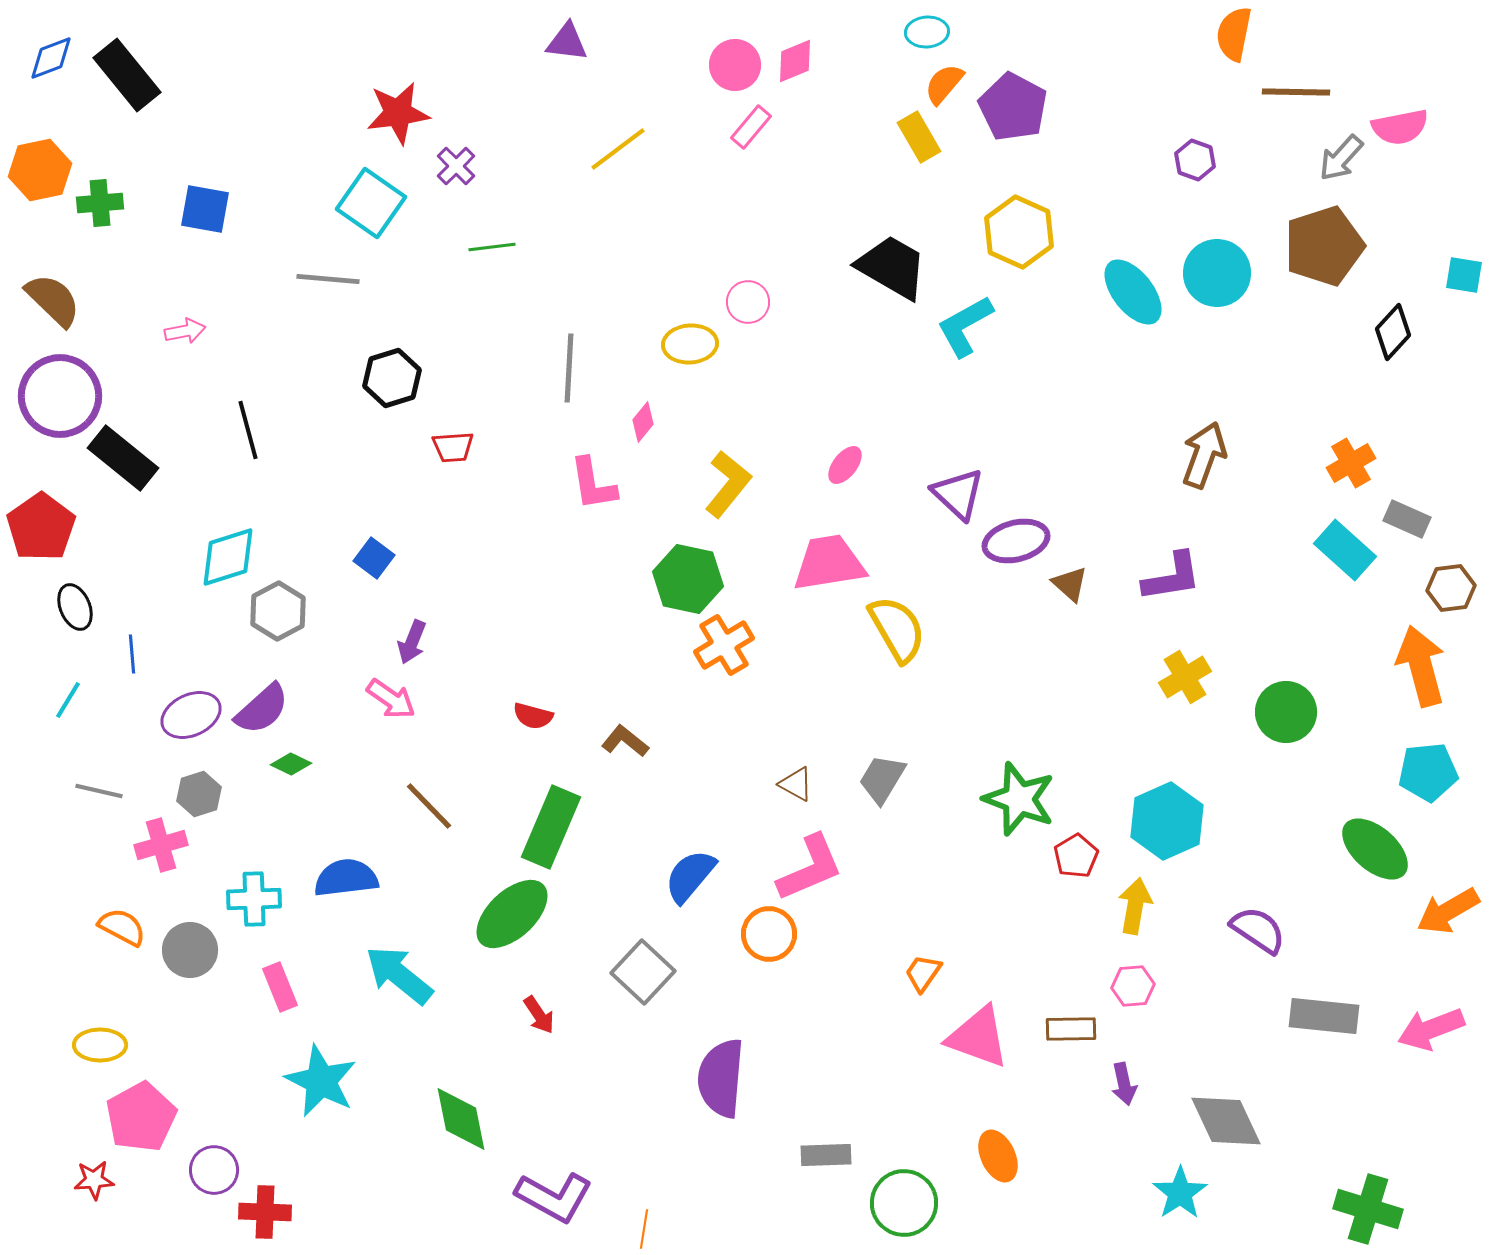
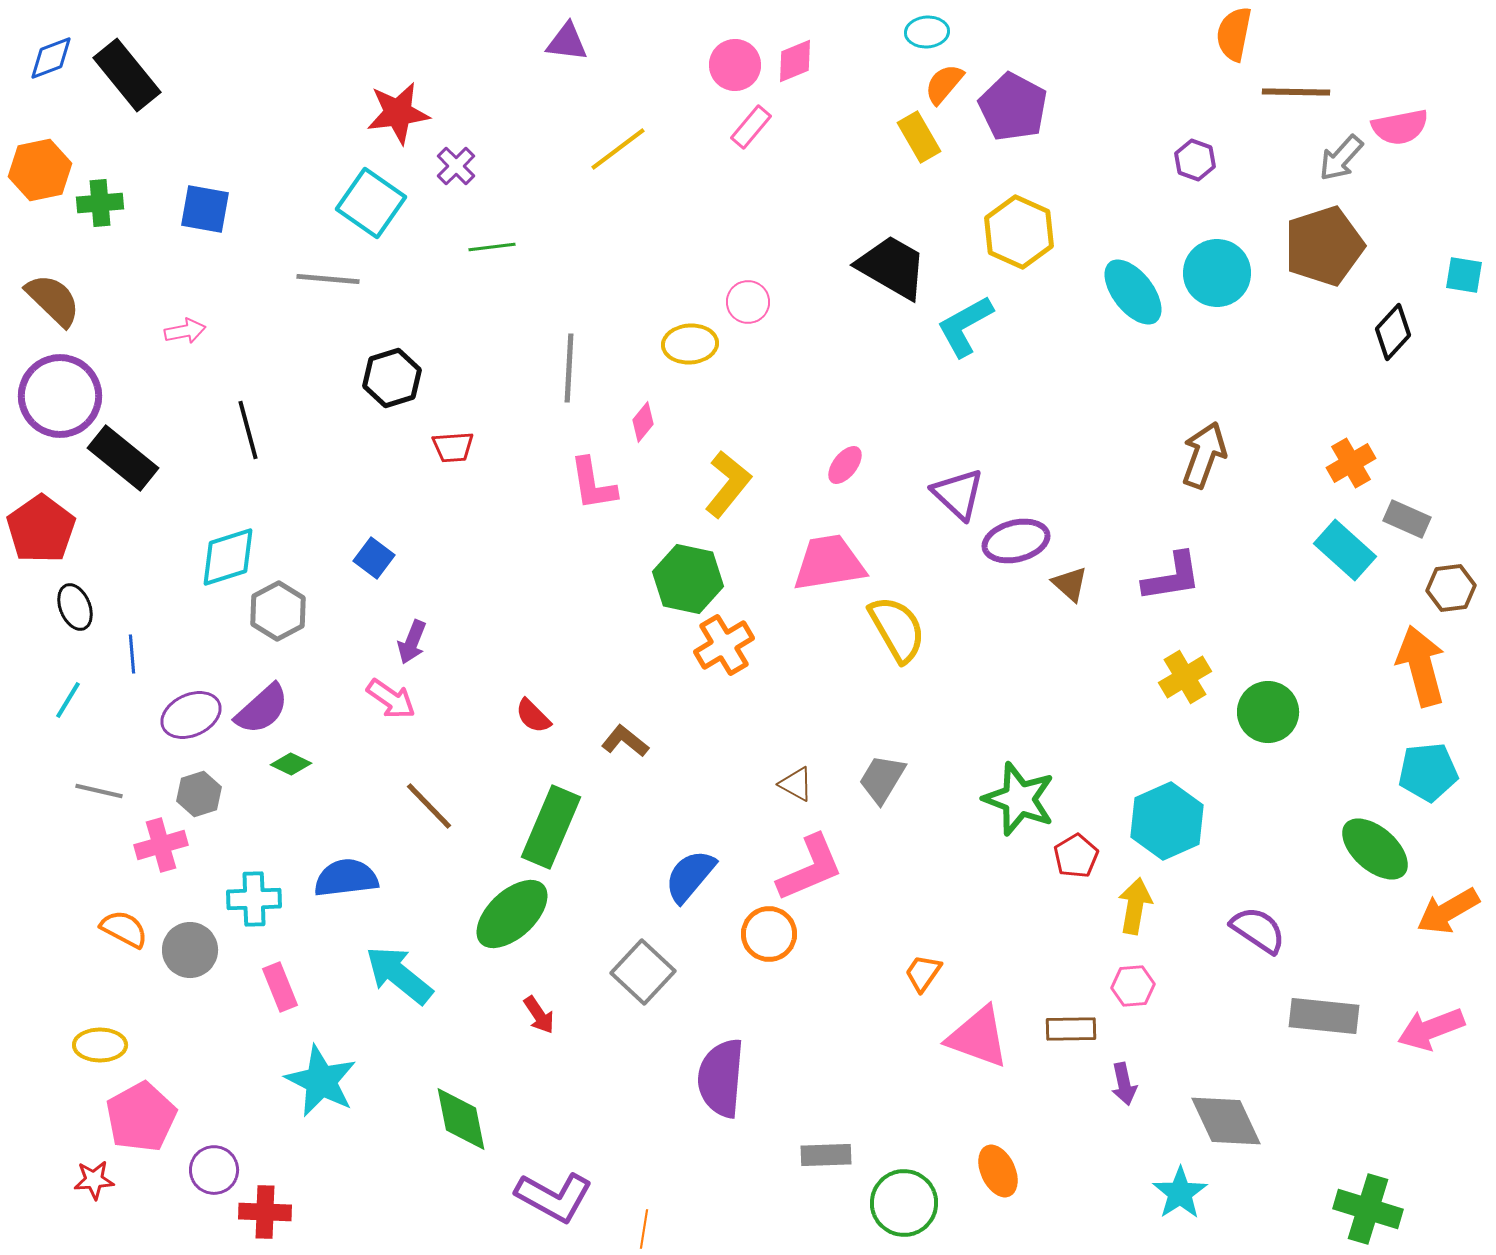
red pentagon at (41, 527): moved 2 px down
green circle at (1286, 712): moved 18 px left
red semicircle at (533, 716): rotated 30 degrees clockwise
orange semicircle at (122, 927): moved 2 px right, 2 px down
orange ellipse at (998, 1156): moved 15 px down
